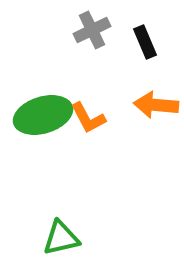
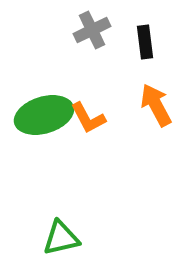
black rectangle: rotated 16 degrees clockwise
orange arrow: rotated 57 degrees clockwise
green ellipse: moved 1 px right
